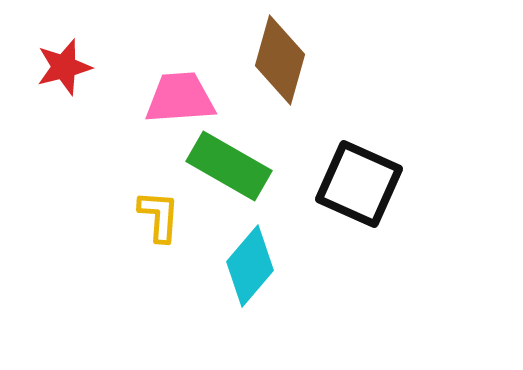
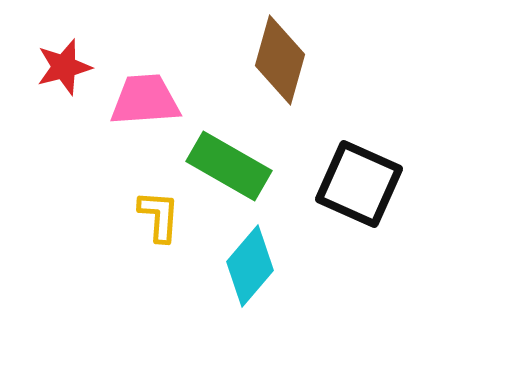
pink trapezoid: moved 35 px left, 2 px down
